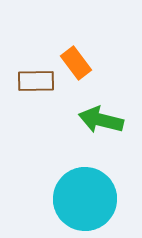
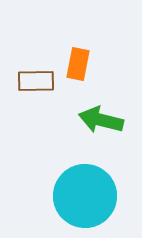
orange rectangle: moved 2 px right, 1 px down; rotated 48 degrees clockwise
cyan circle: moved 3 px up
